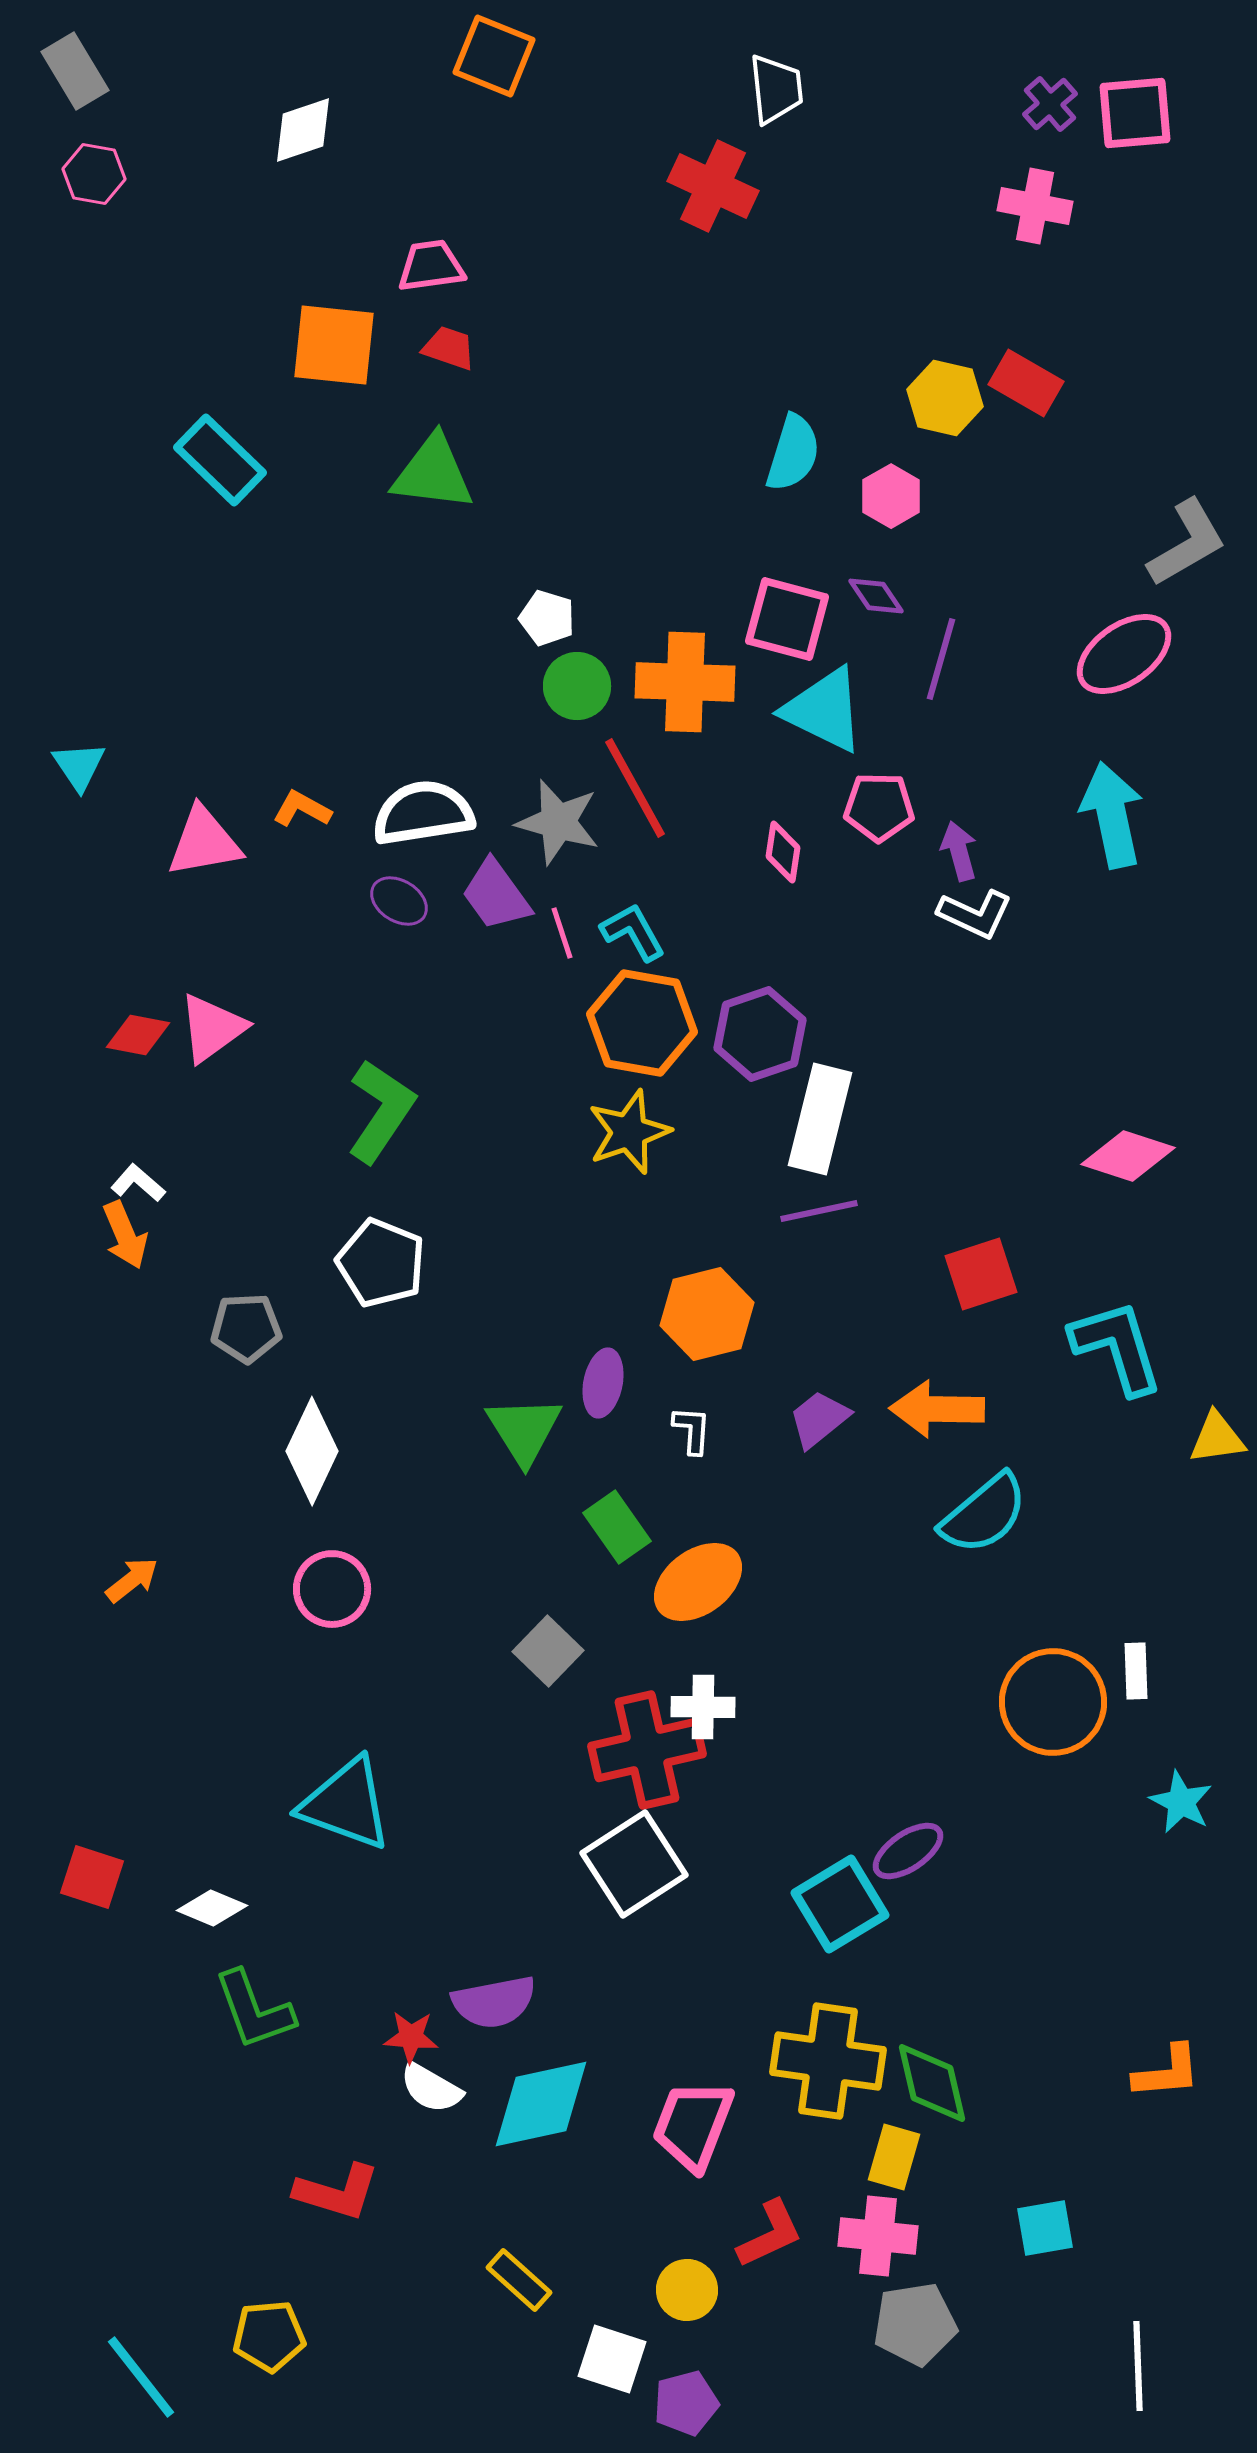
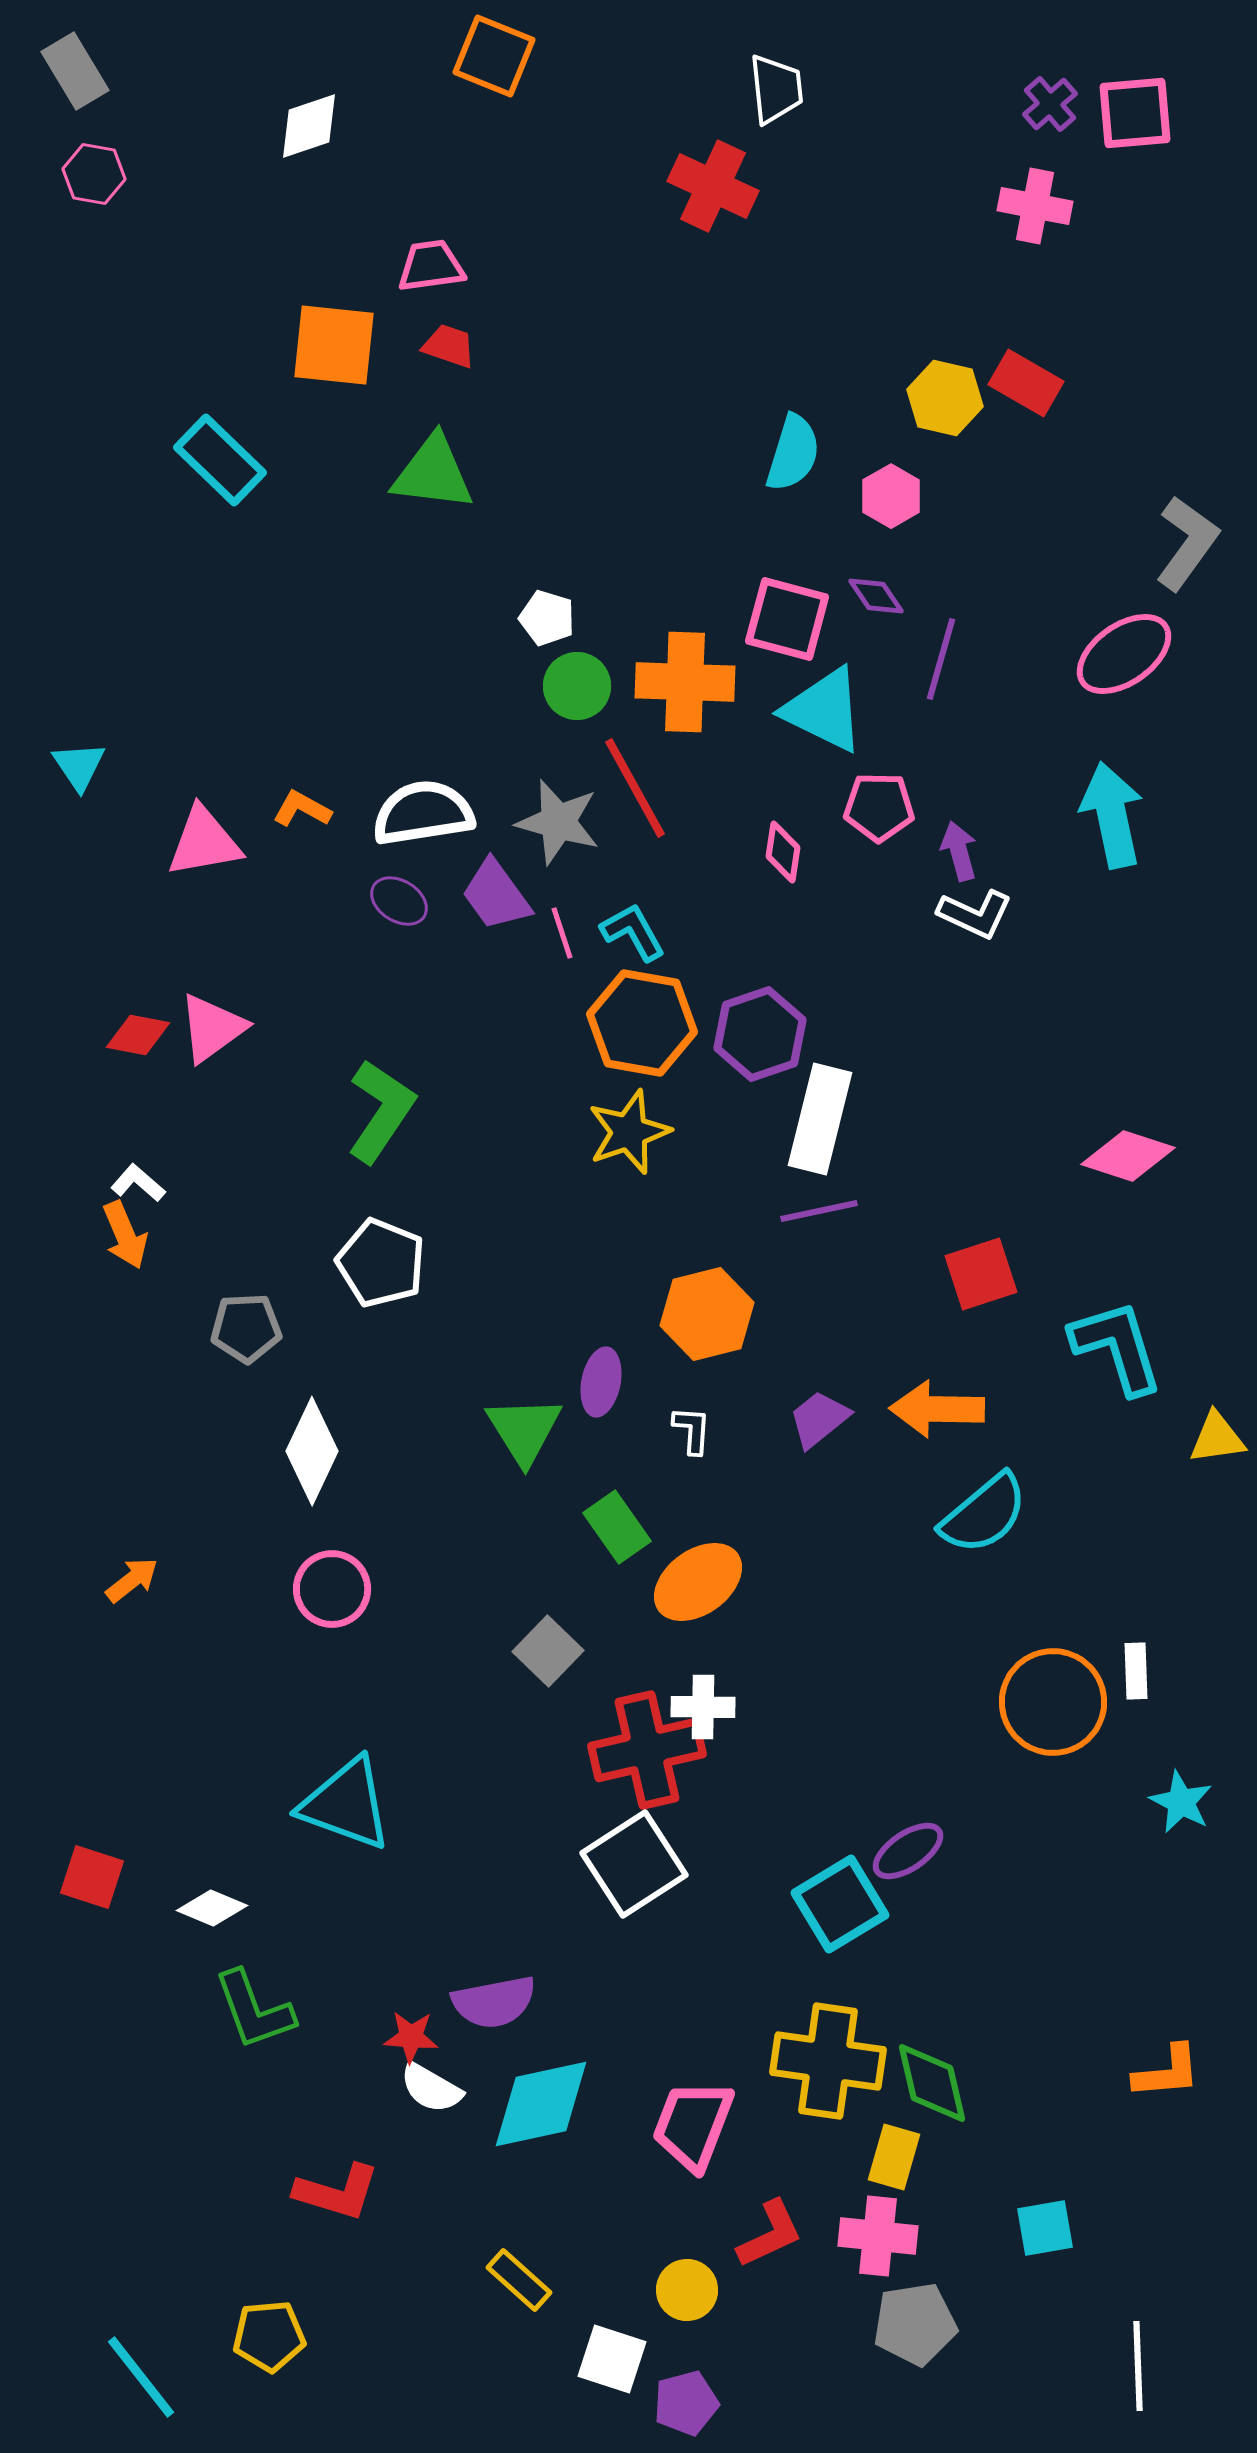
white diamond at (303, 130): moved 6 px right, 4 px up
red trapezoid at (449, 348): moved 2 px up
gray L-shape at (1187, 543): rotated 24 degrees counterclockwise
purple ellipse at (603, 1383): moved 2 px left, 1 px up
